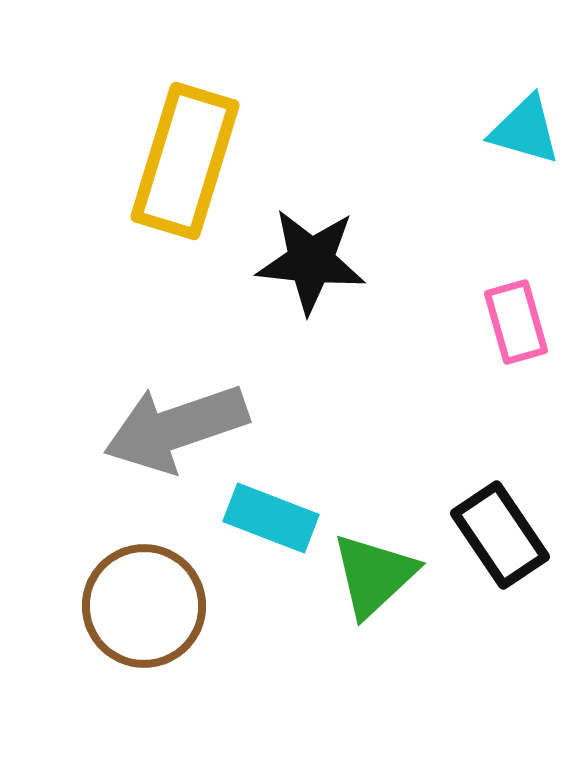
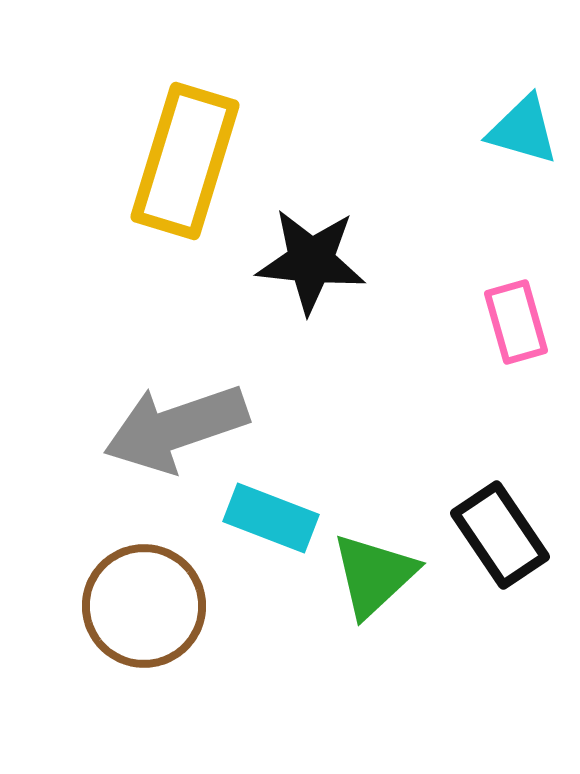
cyan triangle: moved 2 px left
